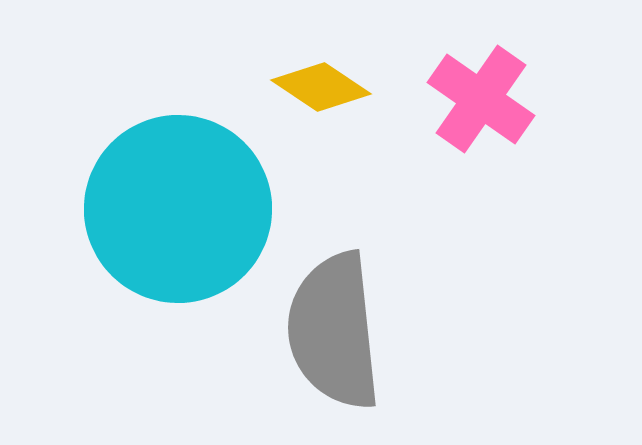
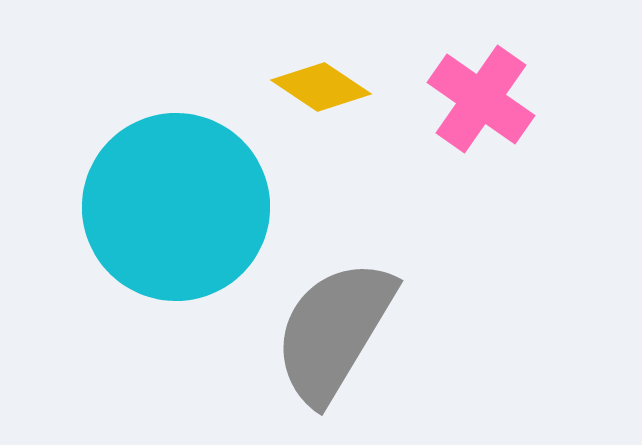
cyan circle: moved 2 px left, 2 px up
gray semicircle: rotated 37 degrees clockwise
